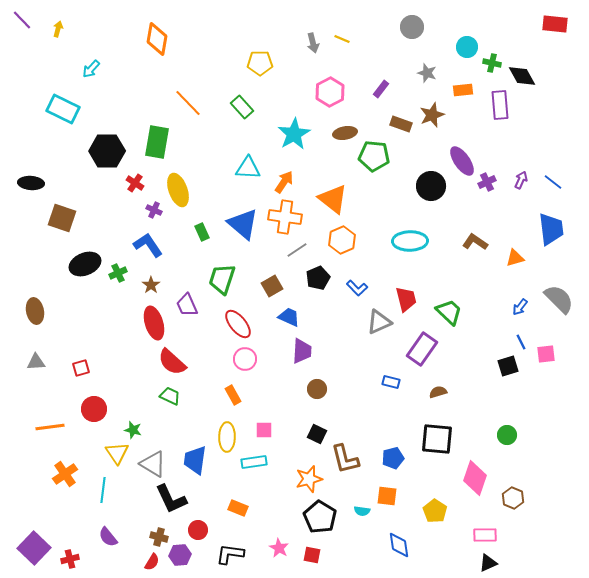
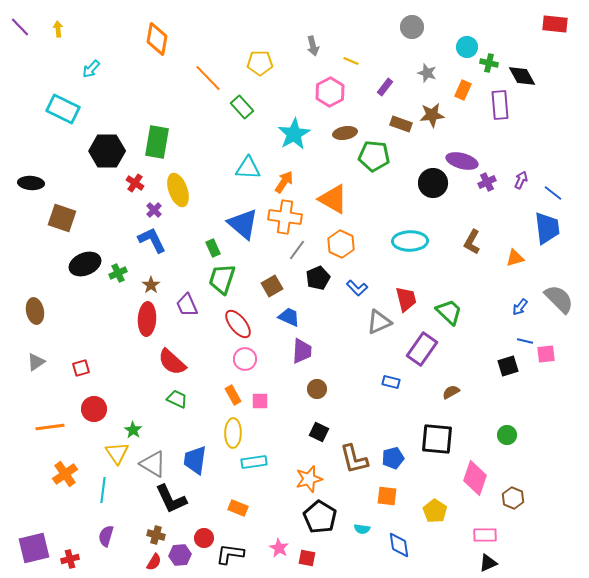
purple line at (22, 20): moved 2 px left, 7 px down
yellow arrow at (58, 29): rotated 21 degrees counterclockwise
yellow line at (342, 39): moved 9 px right, 22 px down
gray arrow at (313, 43): moved 3 px down
green cross at (492, 63): moved 3 px left
purple rectangle at (381, 89): moved 4 px right, 2 px up
orange rectangle at (463, 90): rotated 60 degrees counterclockwise
orange line at (188, 103): moved 20 px right, 25 px up
brown star at (432, 115): rotated 15 degrees clockwise
purple ellipse at (462, 161): rotated 40 degrees counterclockwise
blue line at (553, 182): moved 11 px down
black circle at (431, 186): moved 2 px right, 3 px up
orange triangle at (333, 199): rotated 8 degrees counterclockwise
purple cross at (154, 210): rotated 21 degrees clockwise
blue trapezoid at (551, 229): moved 4 px left, 1 px up
green rectangle at (202, 232): moved 11 px right, 16 px down
orange hexagon at (342, 240): moved 1 px left, 4 px down; rotated 12 degrees counterclockwise
brown L-shape at (475, 242): moved 3 px left; rotated 95 degrees counterclockwise
blue L-shape at (148, 245): moved 4 px right, 5 px up; rotated 8 degrees clockwise
gray line at (297, 250): rotated 20 degrees counterclockwise
red ellipse at (154, 323): moved 7 px left, 4 px up; rotated 20 degrees clockwise
blue line at (521, 342): moved 4 px right, 1 px up; rotated 49 degrees counterclockwise
gray triangle at (36, 362): rotated 30 degrees counterclockwise
brown semicircle at (438, 392): moved 13 px right; rotated 12 degrees counterclockwise
green trapezoid at (170, 396): moved 7 px right, 3 px down
green star at (133, 430): rotated 18 degrees clockwise
pink square at (264, 430): moved 4 px left, 29 px up
black square at (317, 434): moved 2 px right, 2 px up
yellow ellipse at (227, 437): moved 6 px right, 4 px up
brown L-shape at (345, 459): moved 9 px right
cyan semicircle at (362, 511): moved 18 px down
red circle at (198, 530): moved 6 px right, 8 px down
purple semicircle at (108, 537): moved 2 px left, 1 px up; rotated 55 degrees clockwise
brown cross at (159, 537): moved 3 px left, 2 px up
purple square at (34, 548): rotated 32 degrees clockwise
red square at (312, 555): moved 5 px left, 3 px down
red semicircle at (152, 562): moved 2 px right
